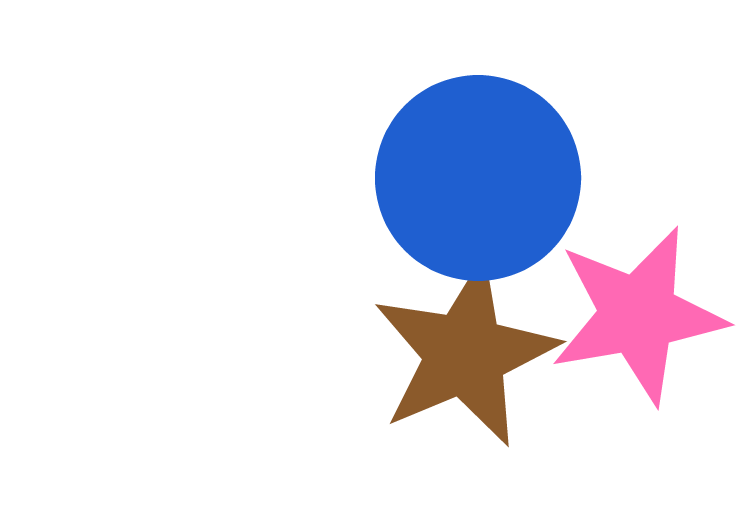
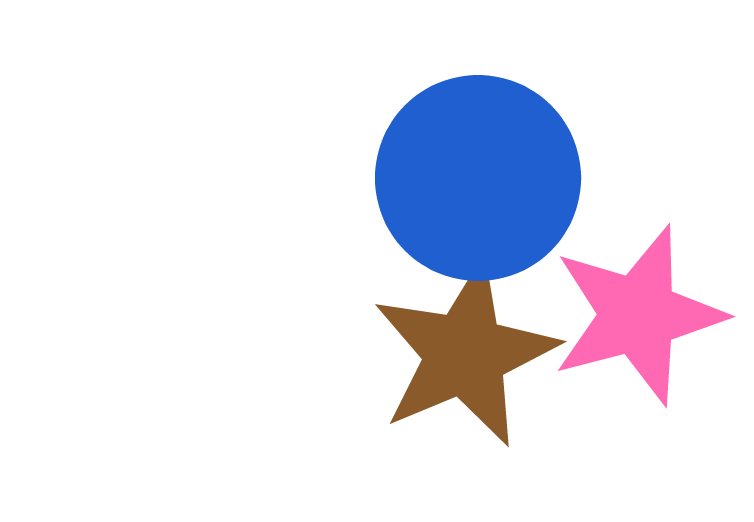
pink star: rotated 5 degrees counterclockwise
